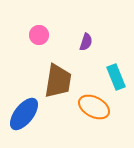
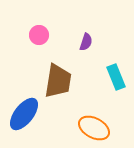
orange ellipse: moved 21 px down
